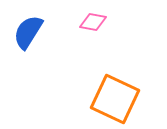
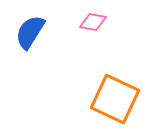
blue semicircle: moved 2 px right
